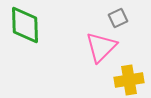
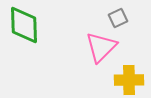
green diamond: moved 1 px left
yellow cross: rotated 8 degrees clockwise
